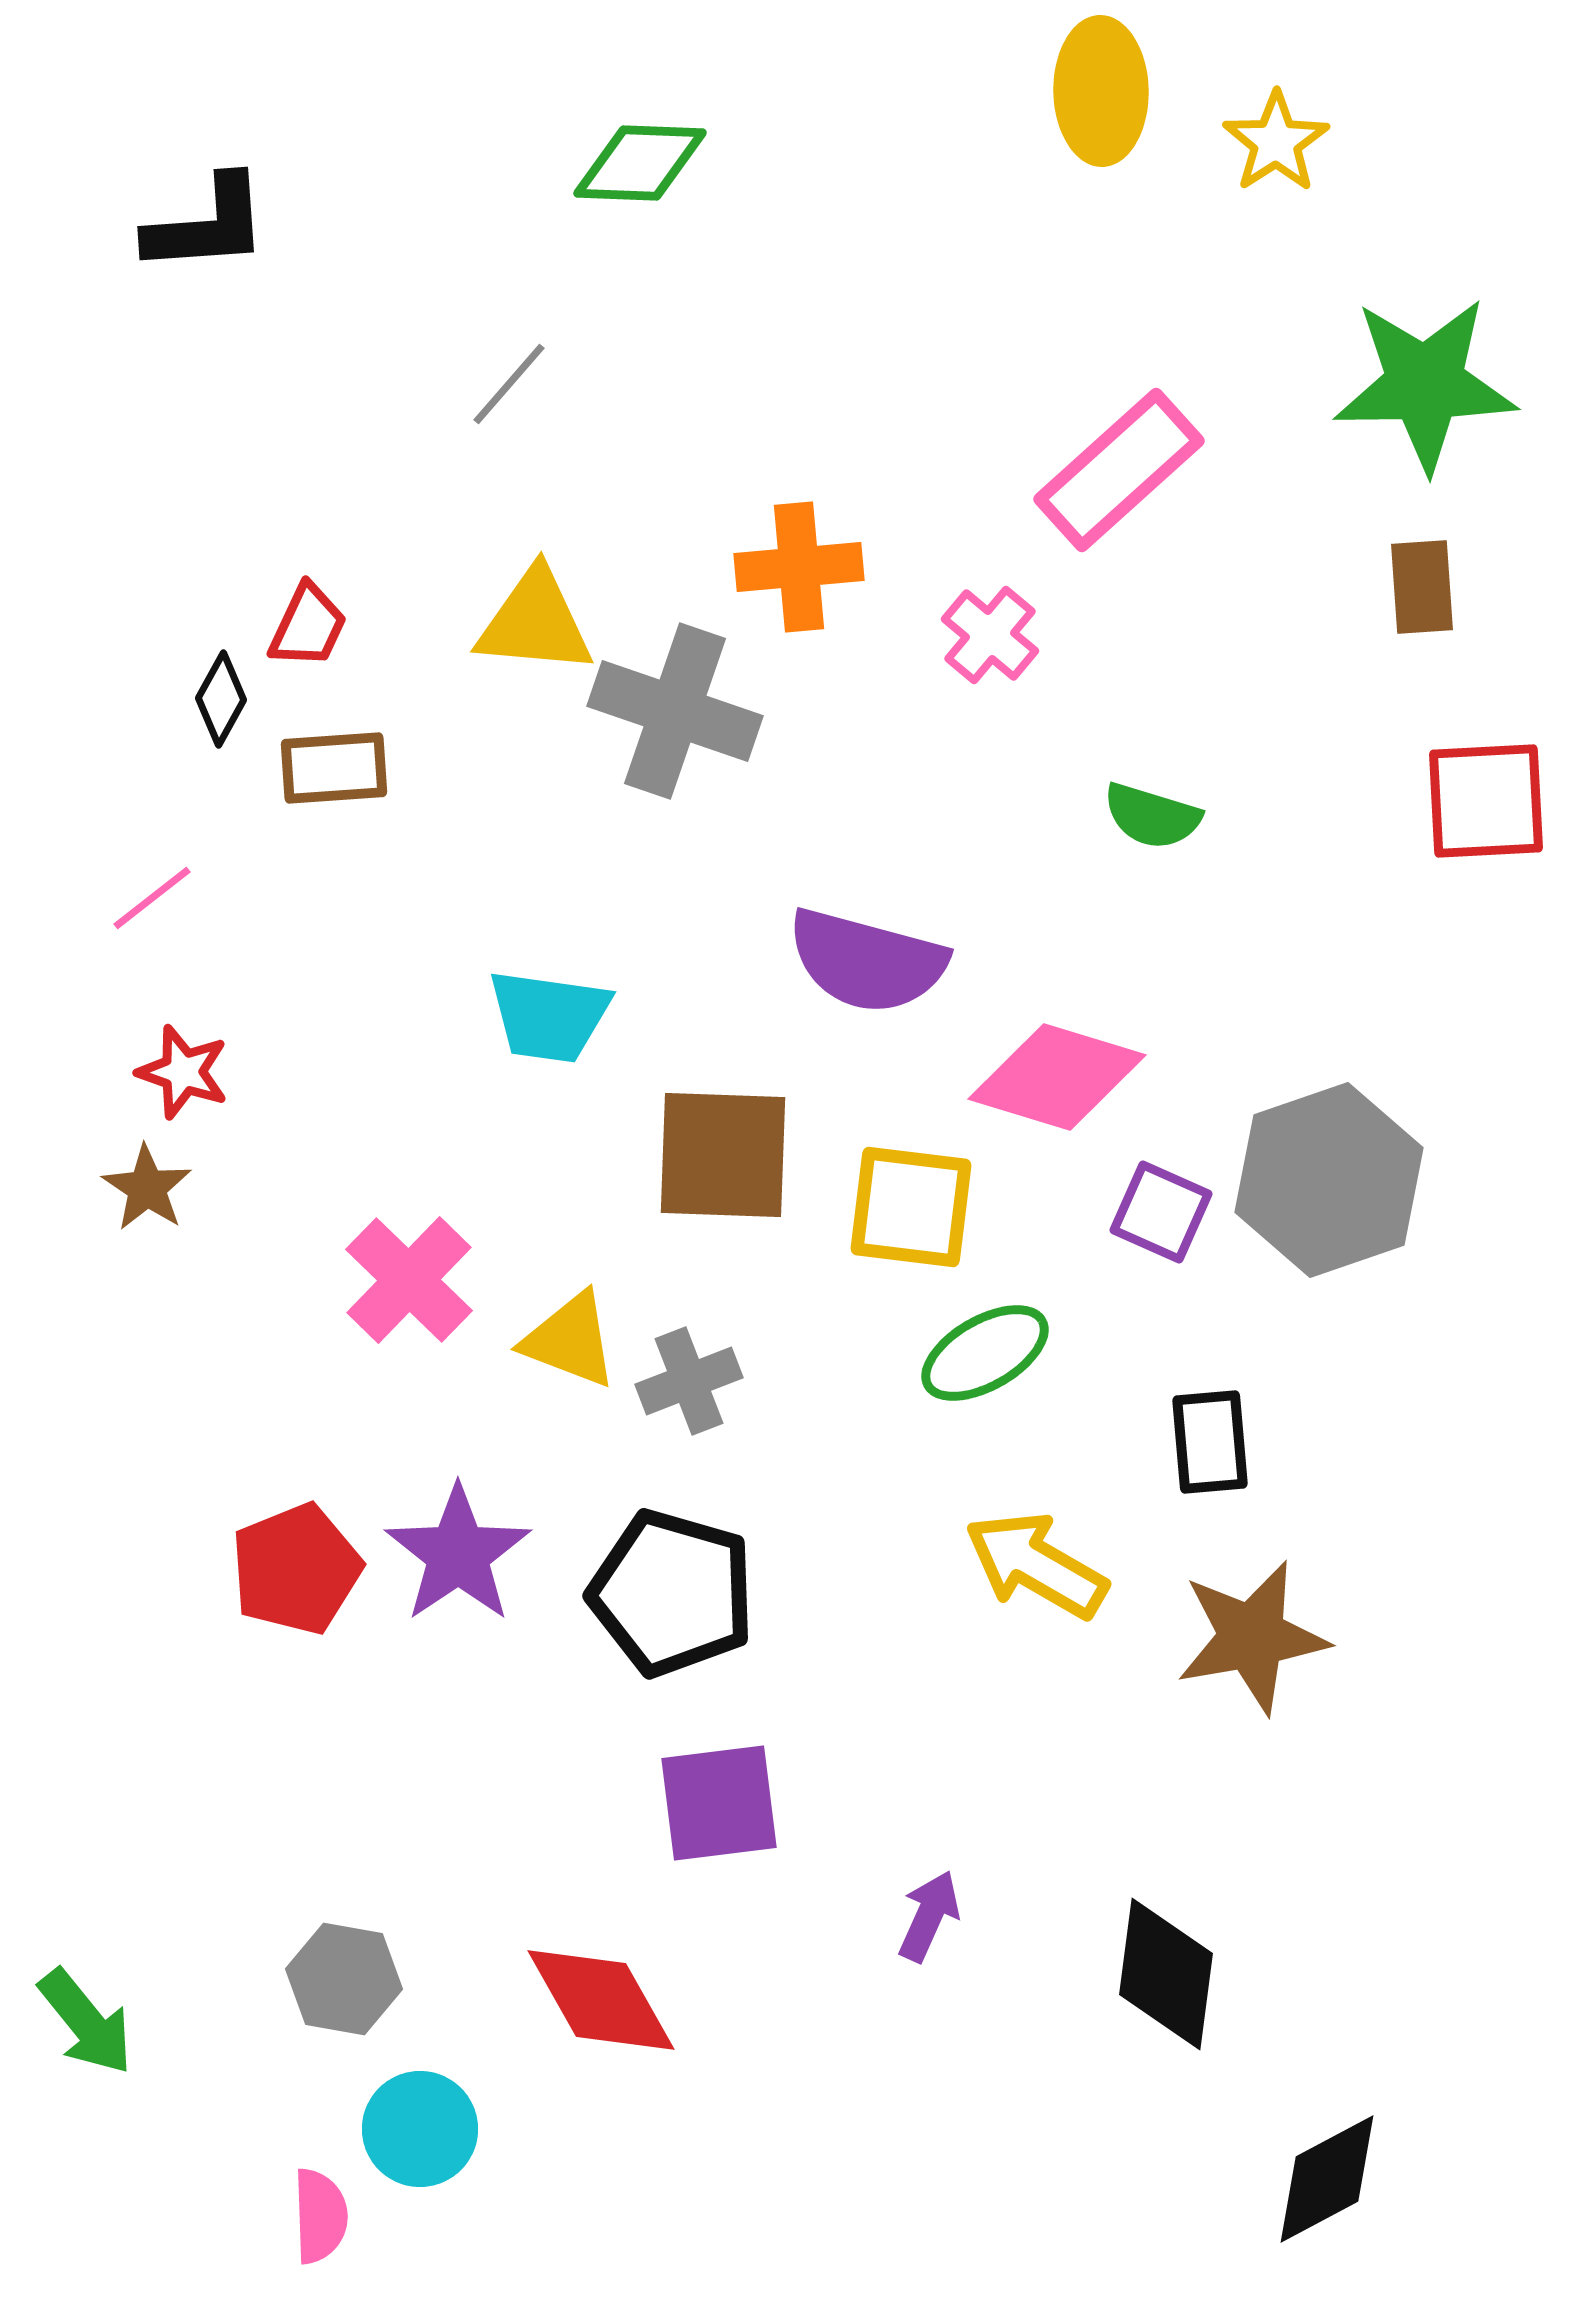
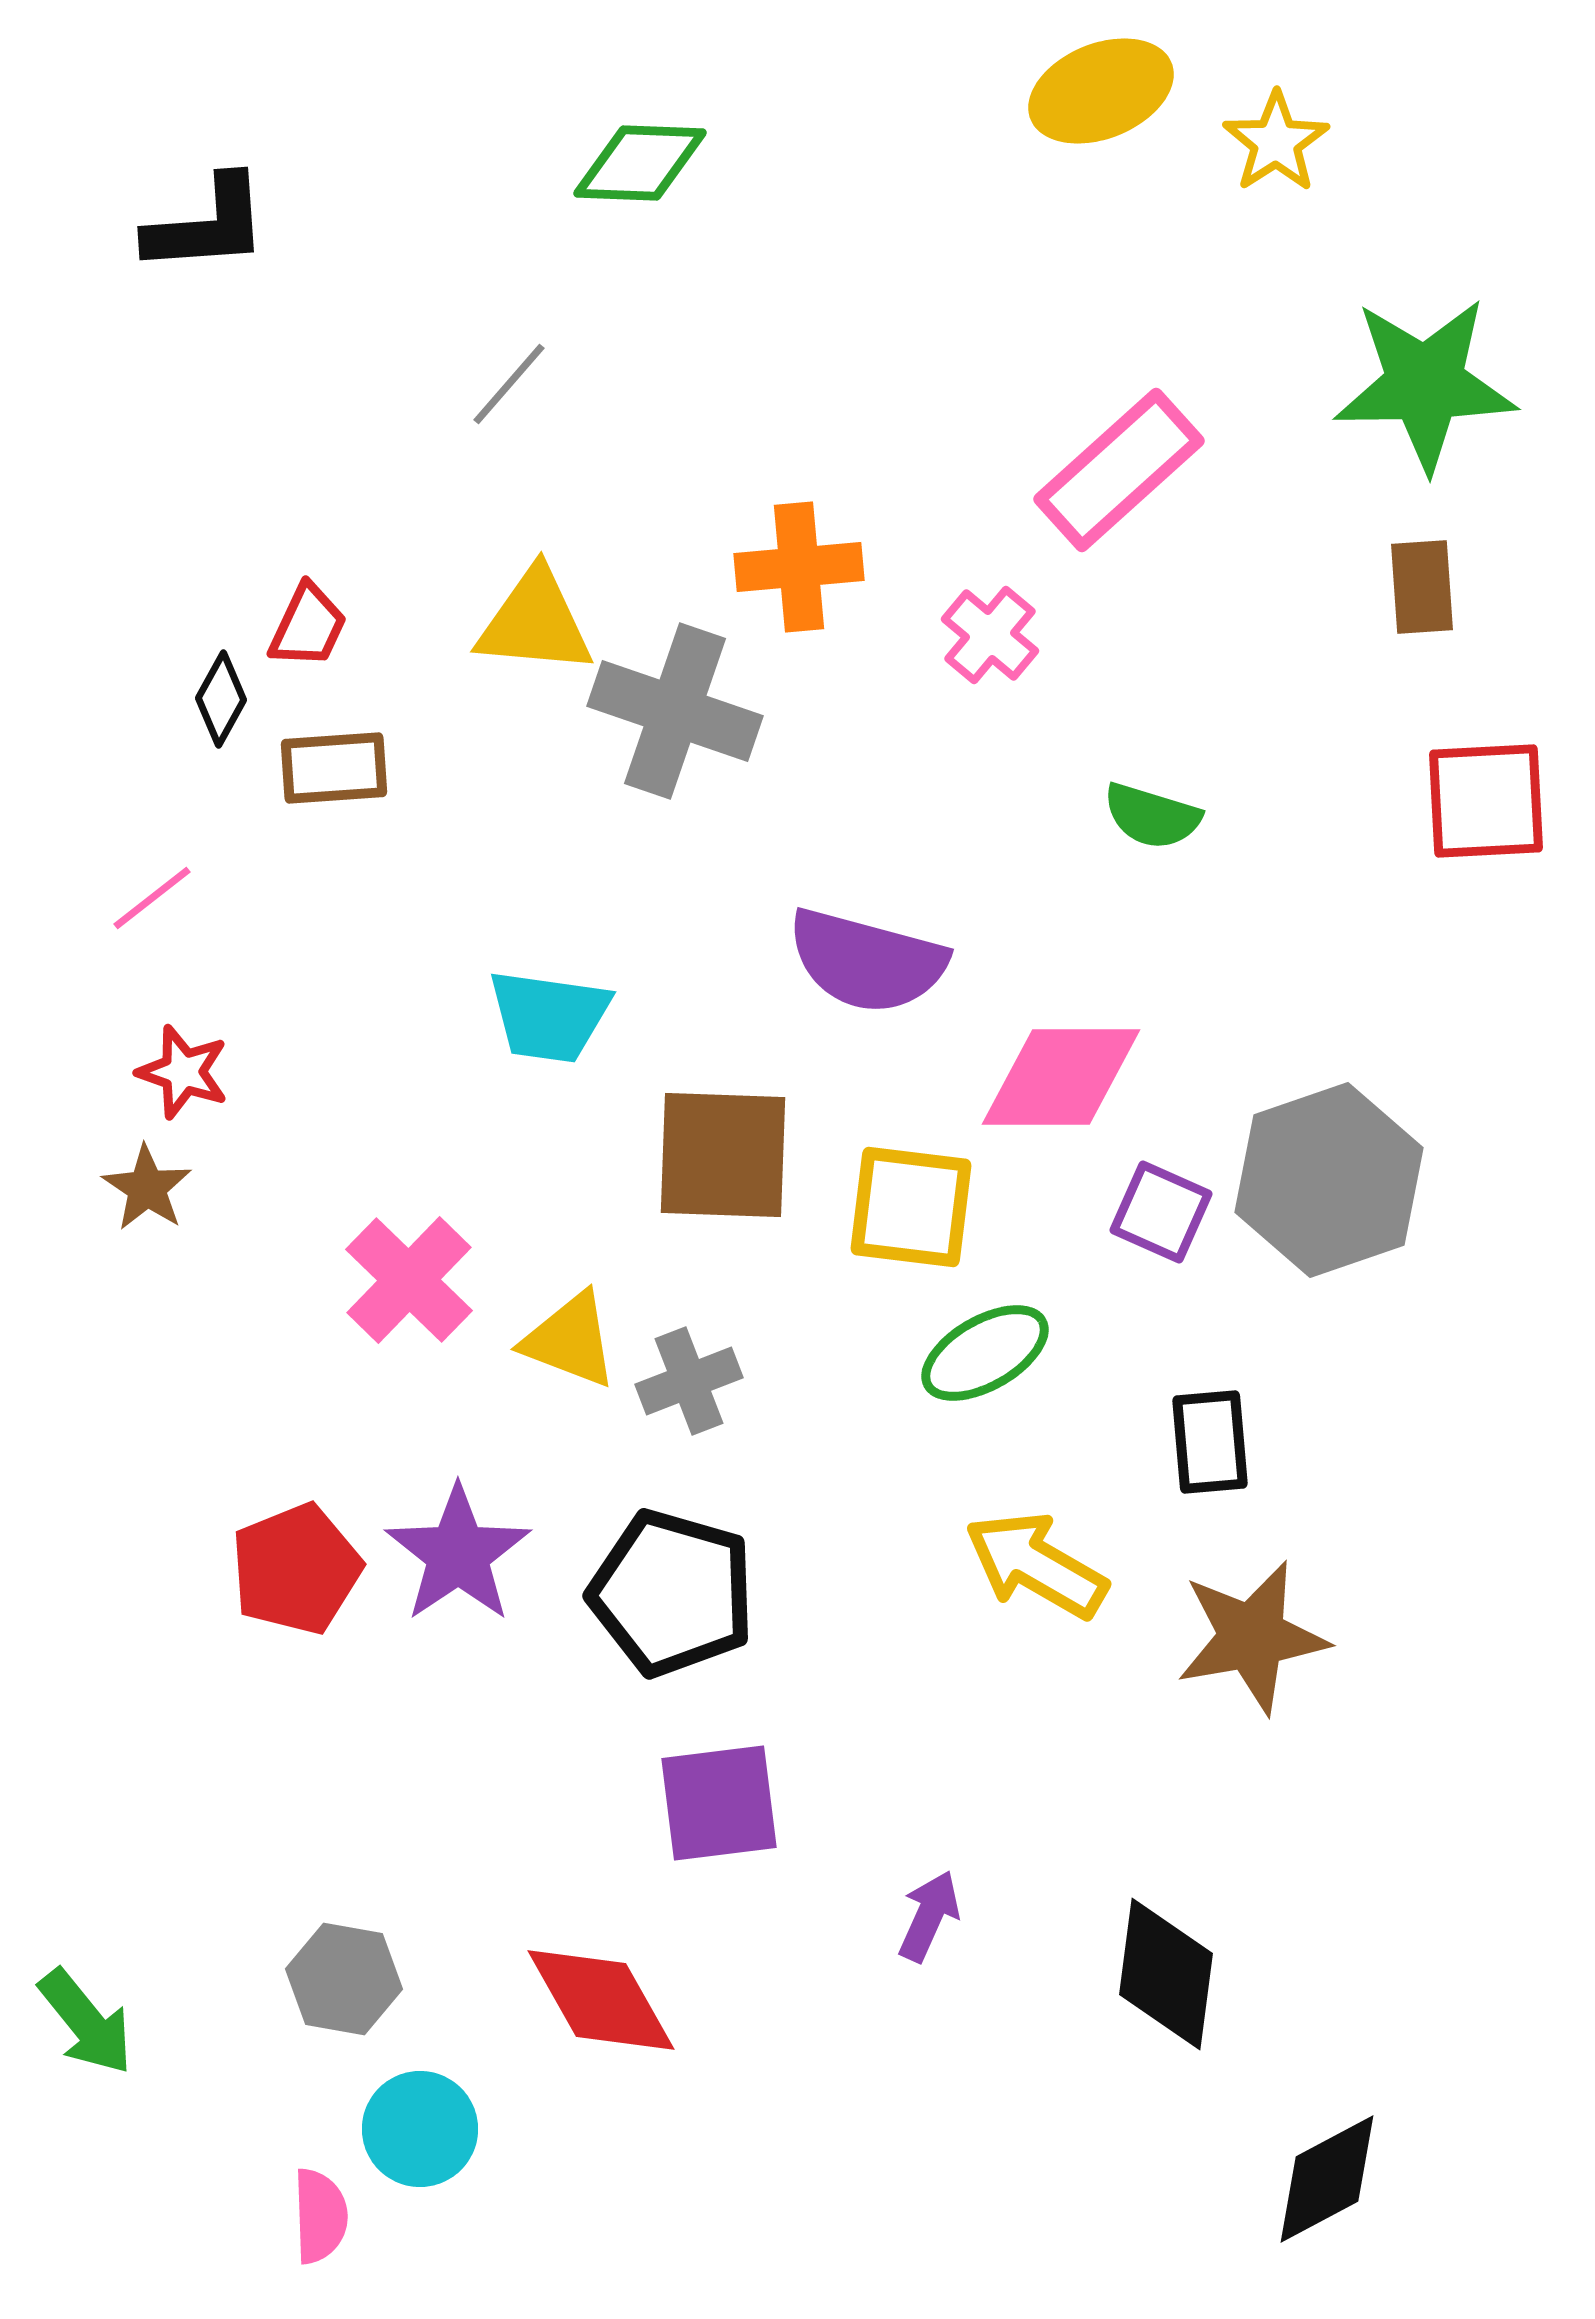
yellow ellipse at (1101, 91): rotated 69 degrees clockwise
pink diamond at (1057, 1077): moved 4 px right; rotated 17 degrees counterclockwise
